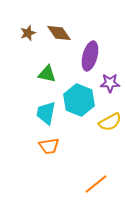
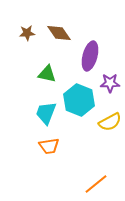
brown star: moved 1 px left; rotated 14 degrees clockwise
cyan trapezoid: rotated 10 degrees clockwise
